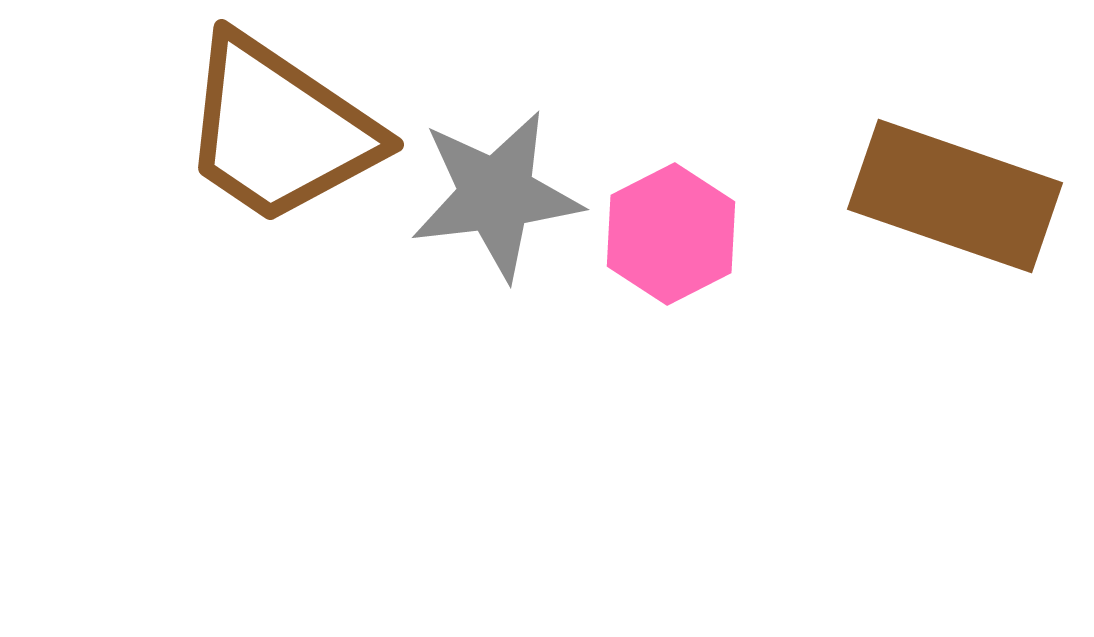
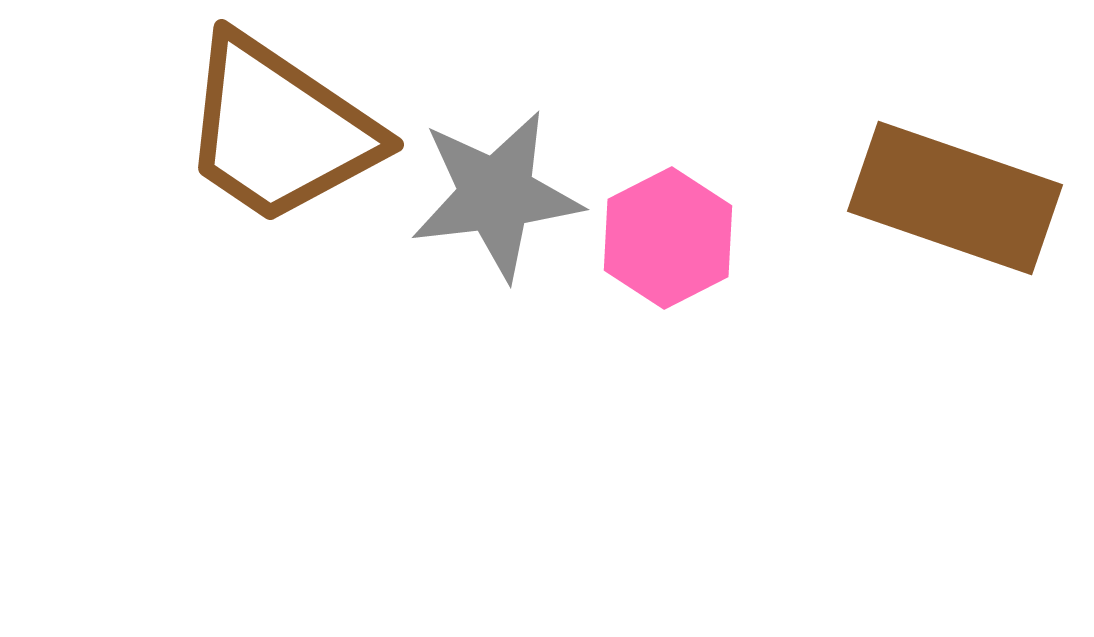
brown rectangle: moved 2 px down
pink hexagon: moved 3 px left, 4 px down
